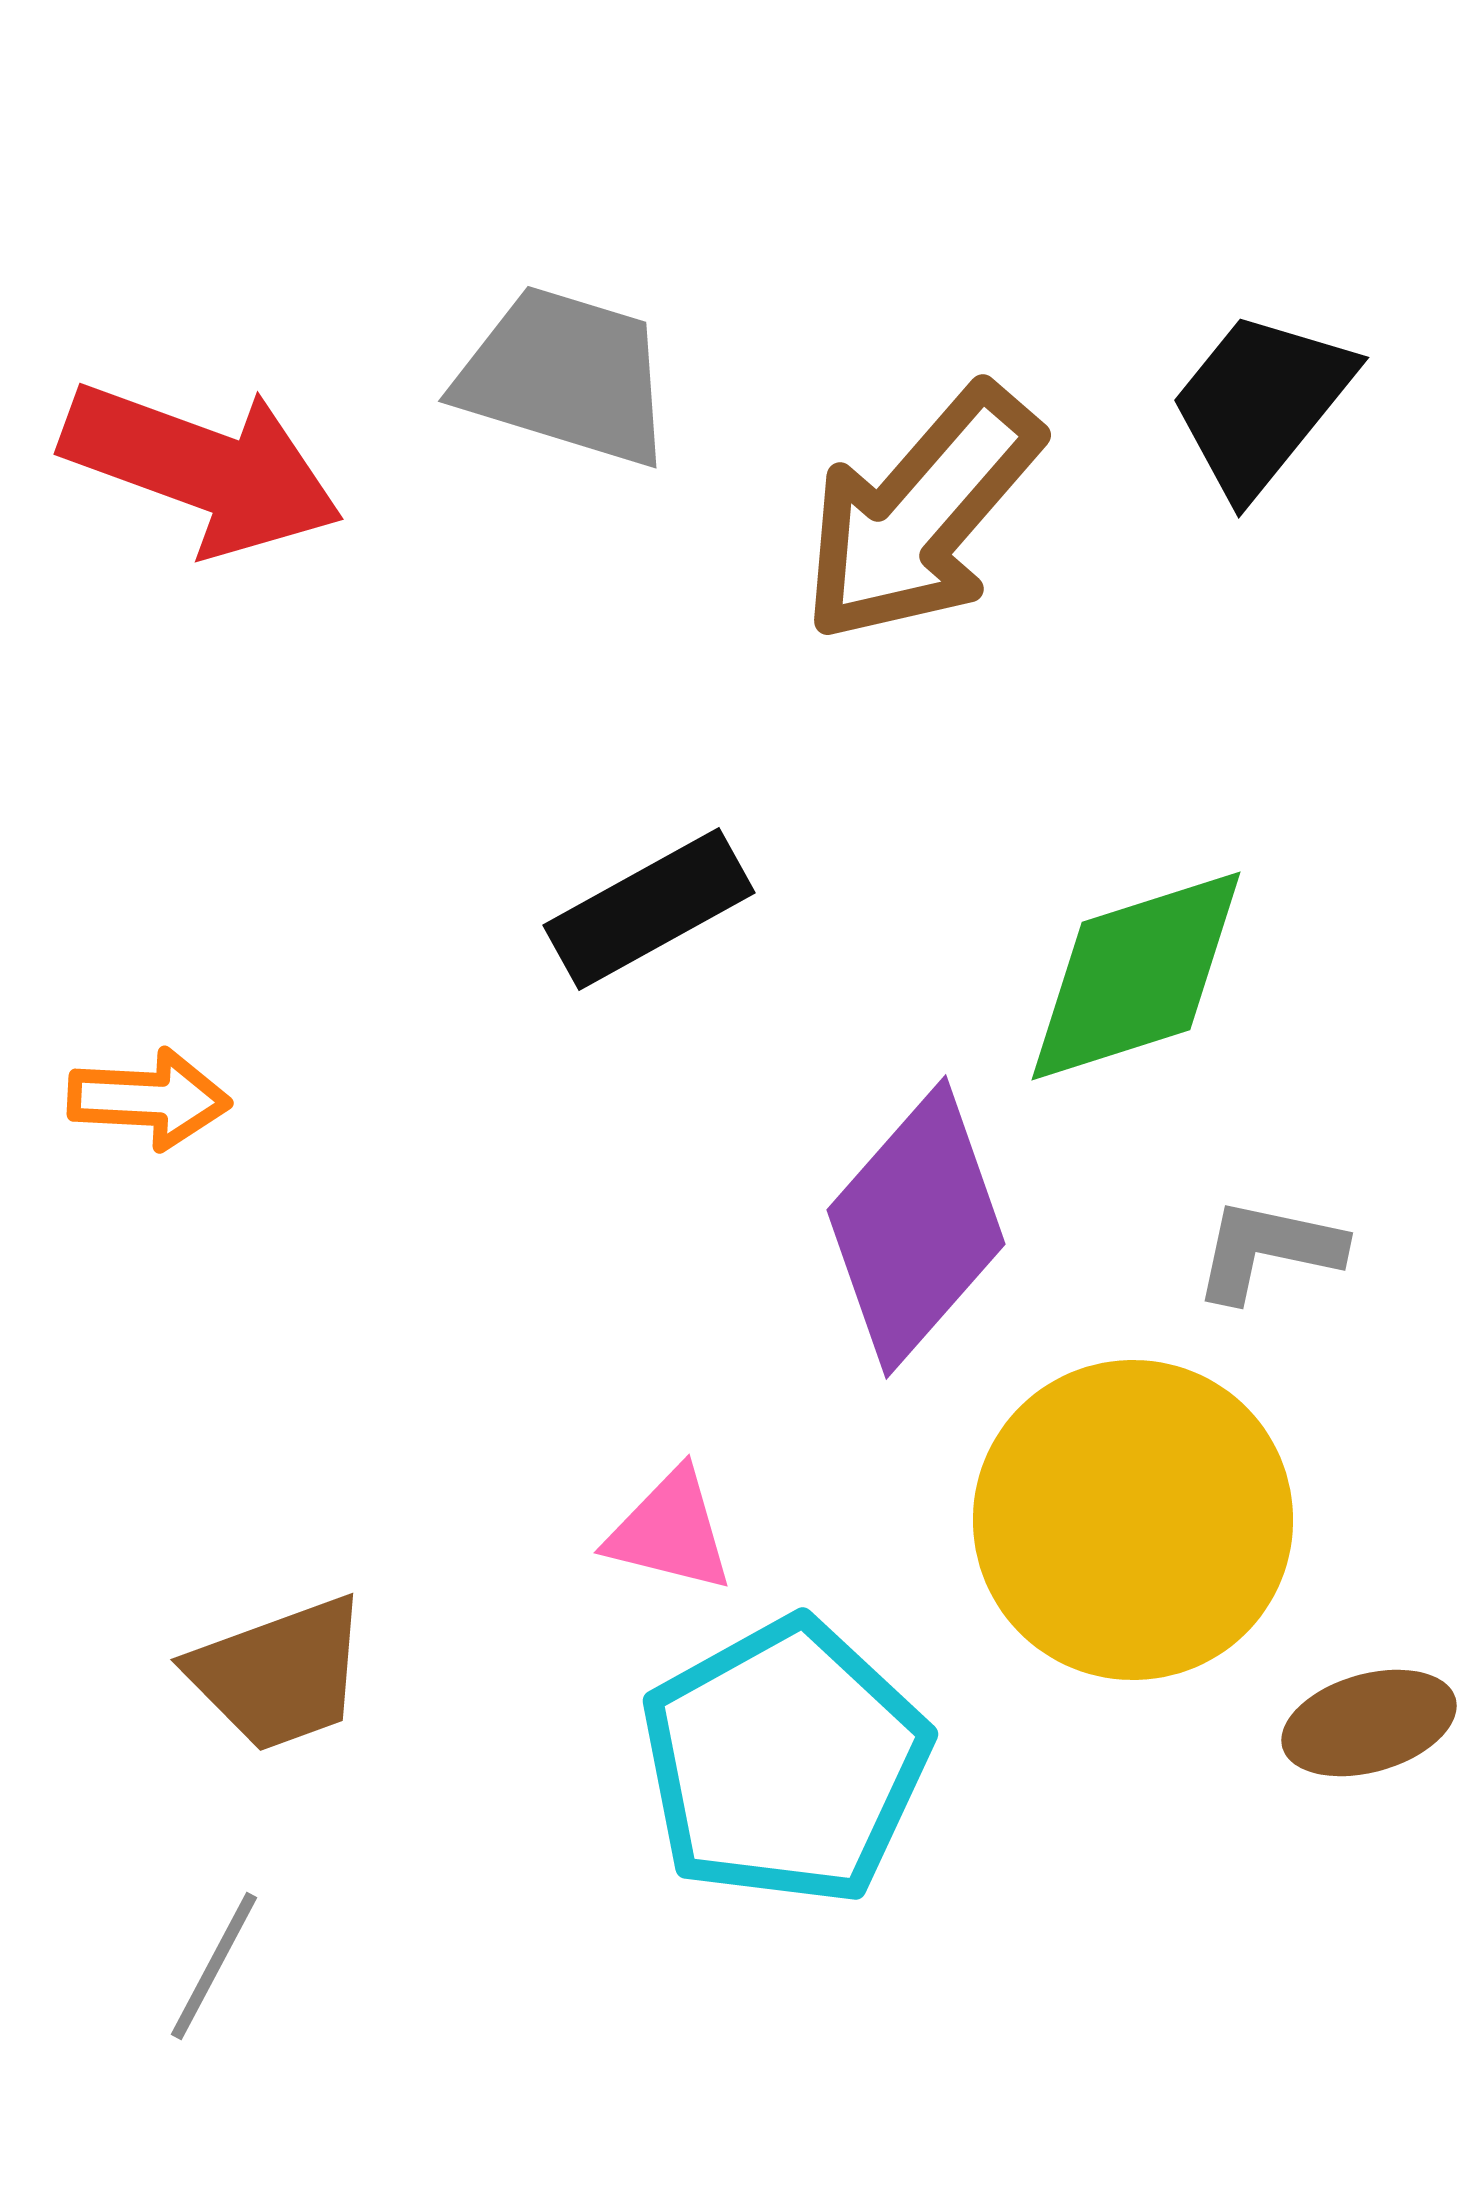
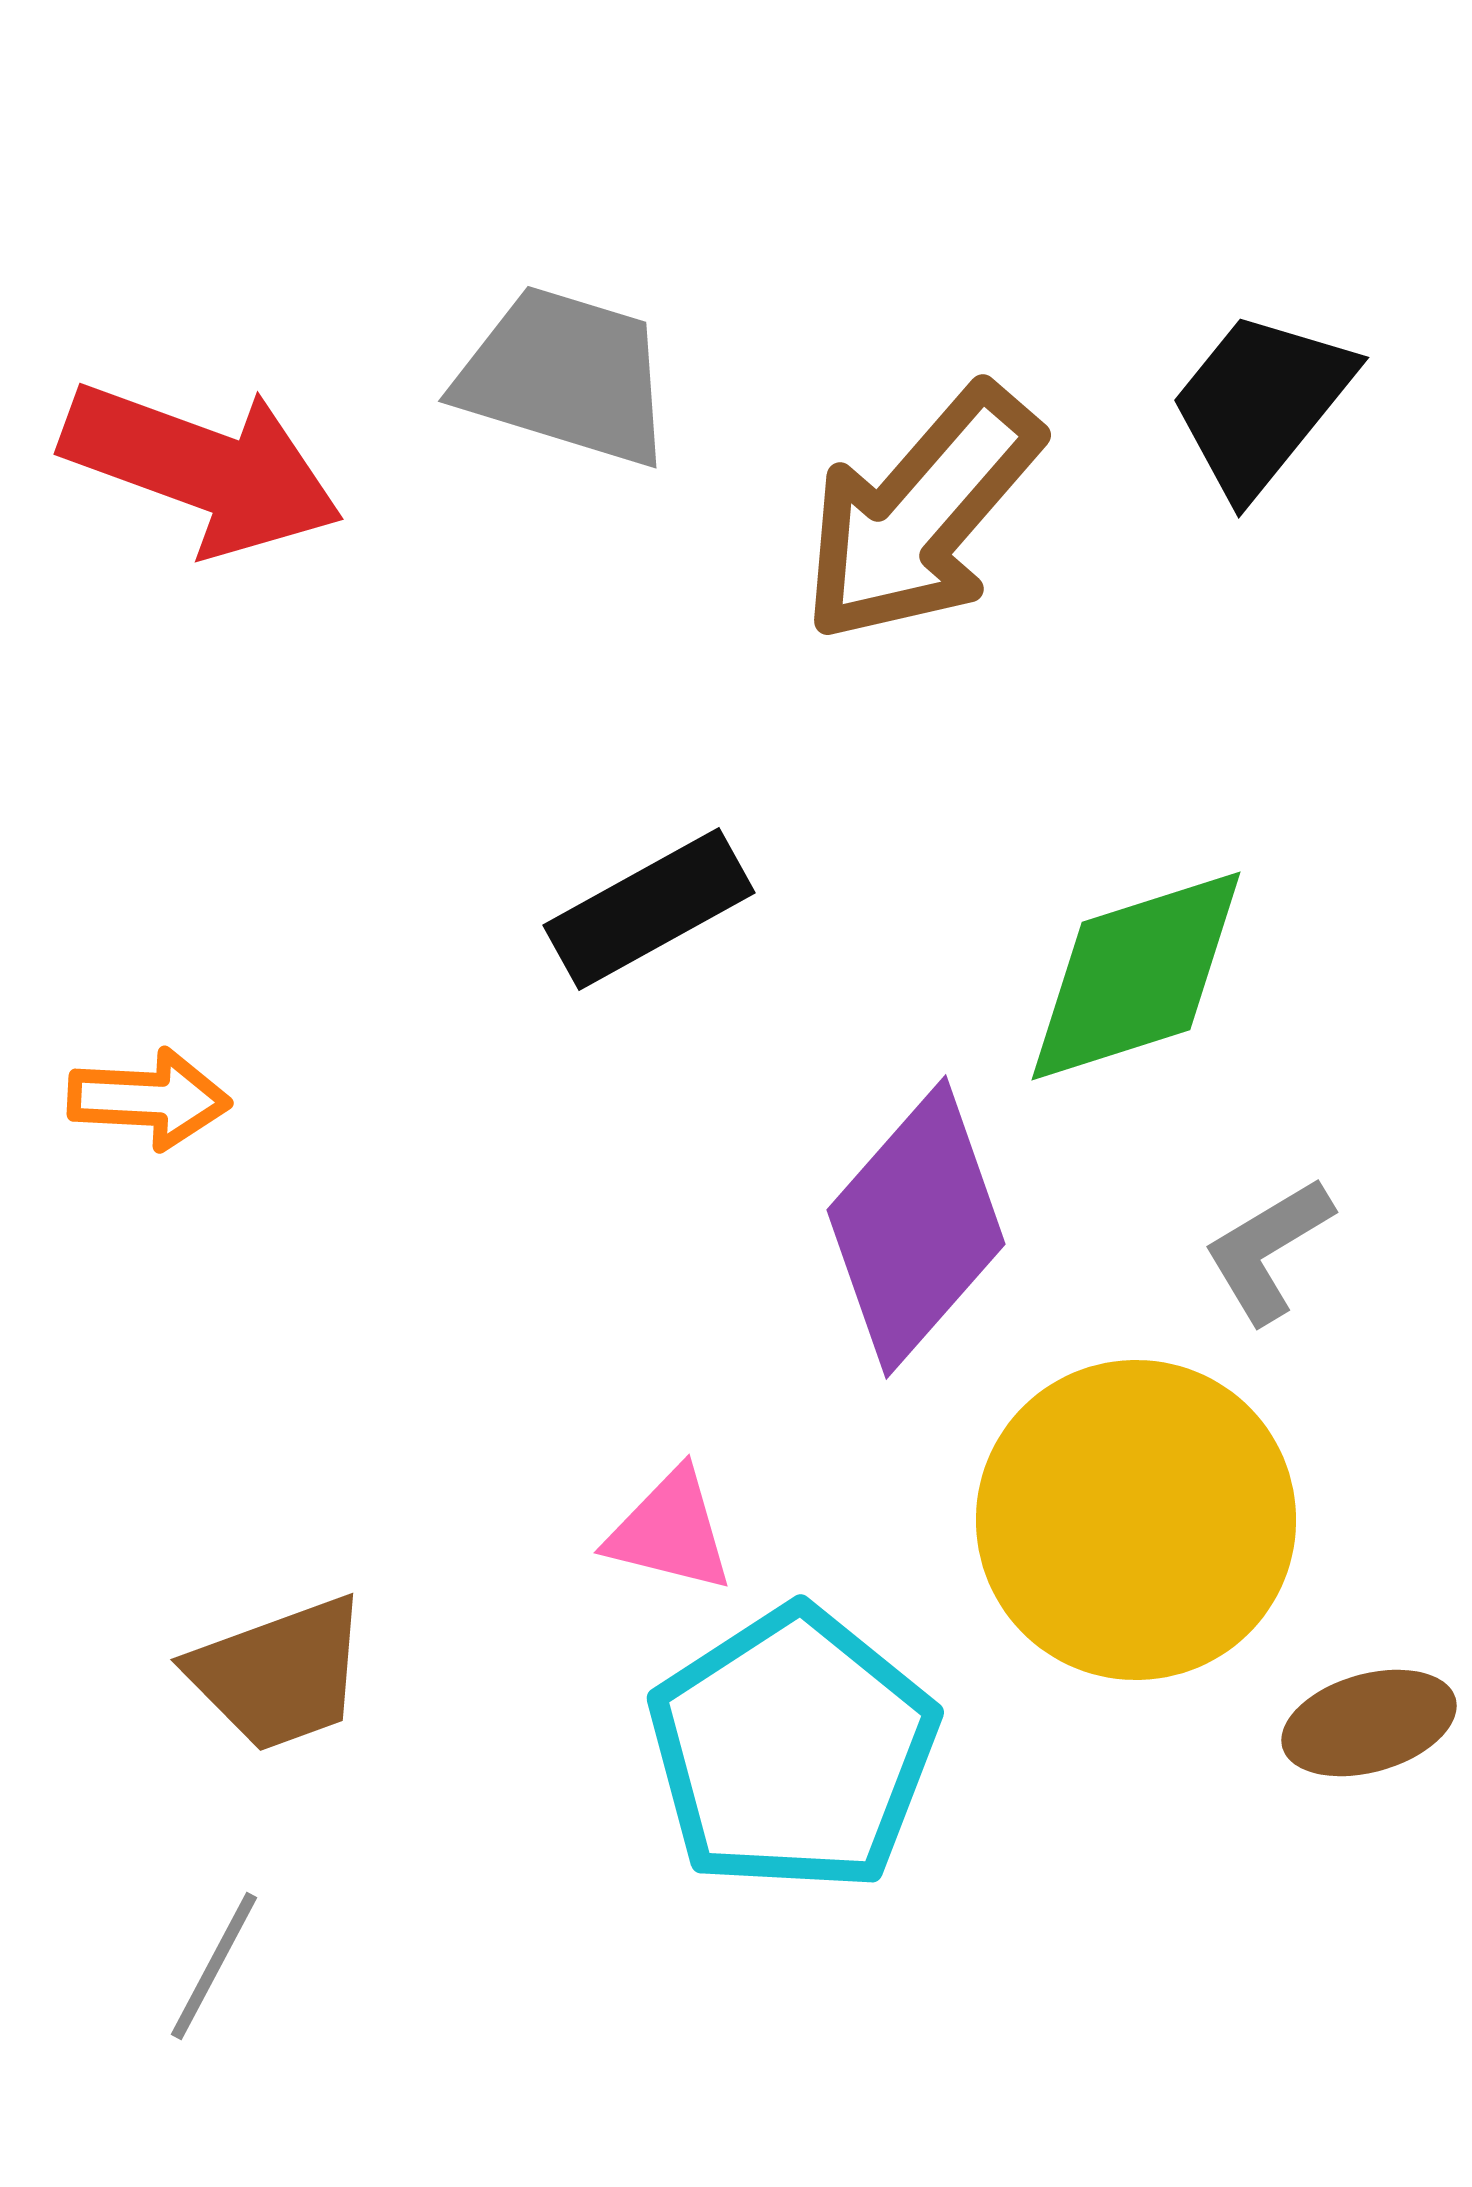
gray L-shape: rotated 43 degrees counterclockwise
yellow circle: moved 3 px right
cyan pentagon: moved 8 px right, 12 px up; rotated 4 degrees counterclockwise
